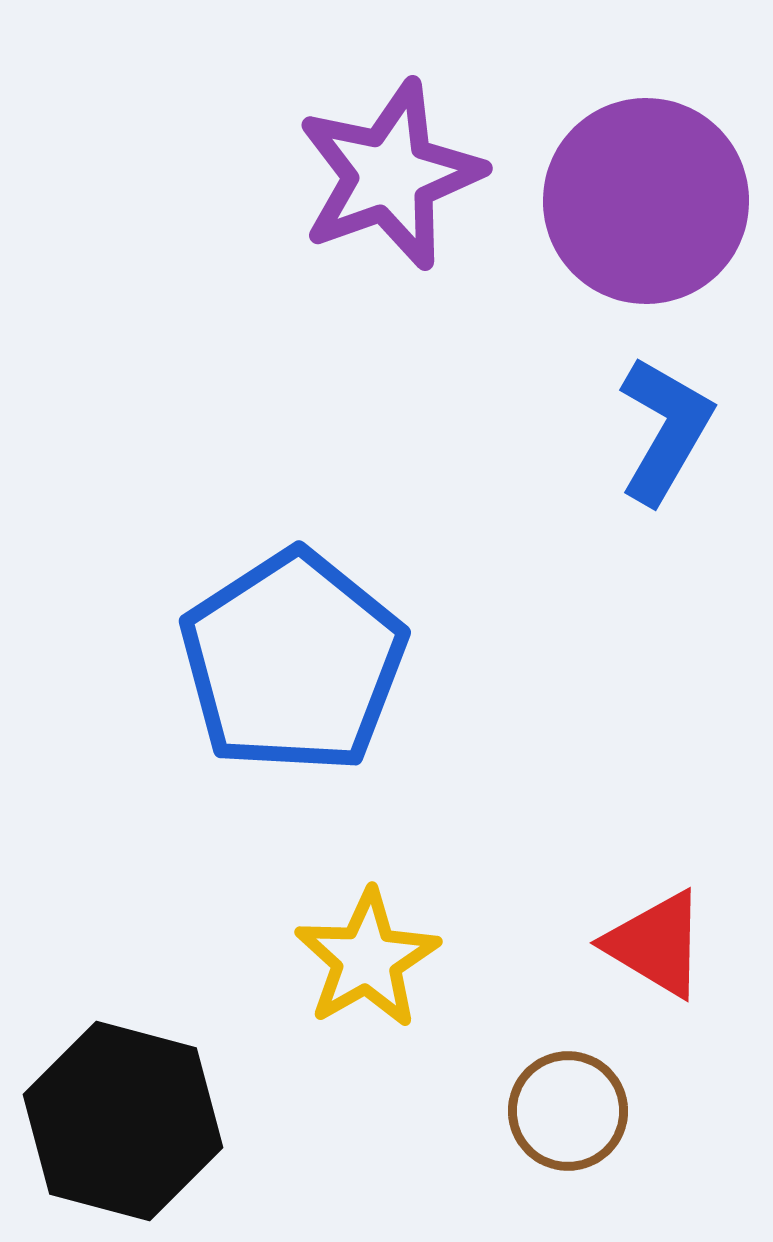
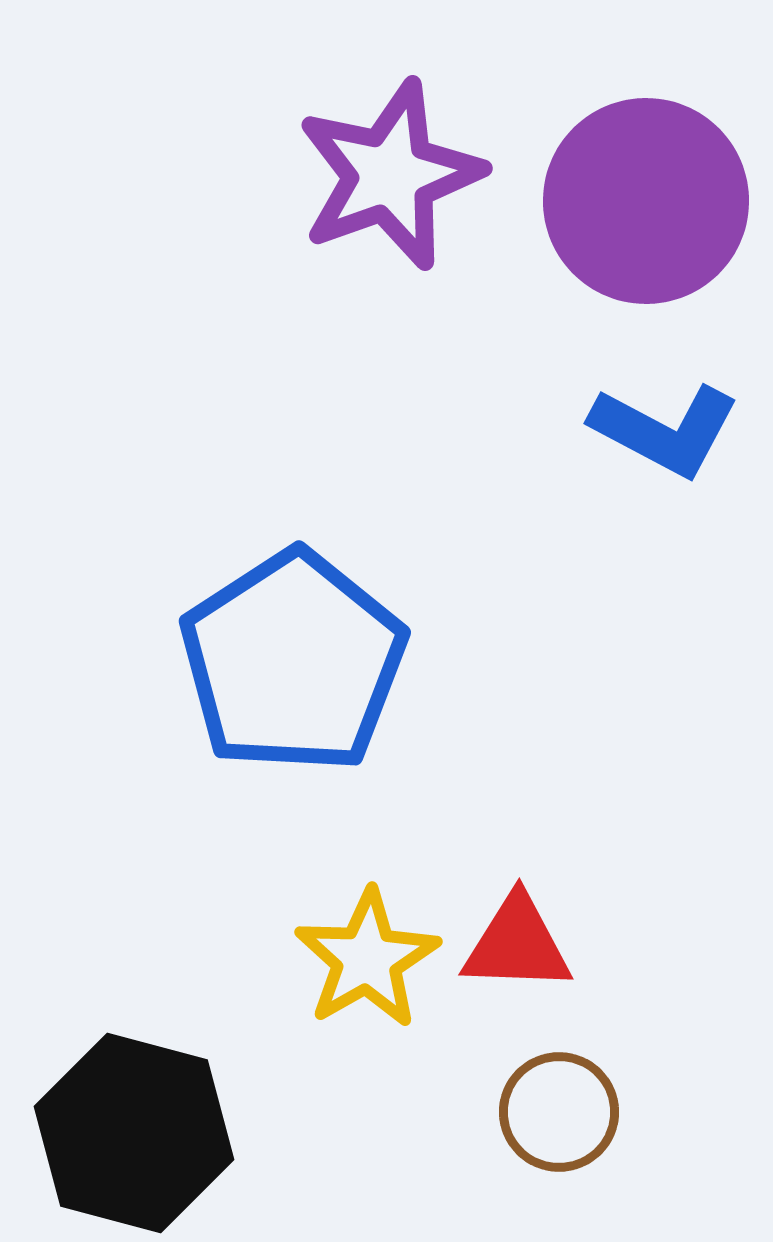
blue L-shape: rotated 88 degrees clockwise
red triangle: moved 139 px left; rotated 29 degrees counterclockwise
brown circle: moved 9 px left, 1 px down
black hexagon: moved 11 px right, 12 px down
